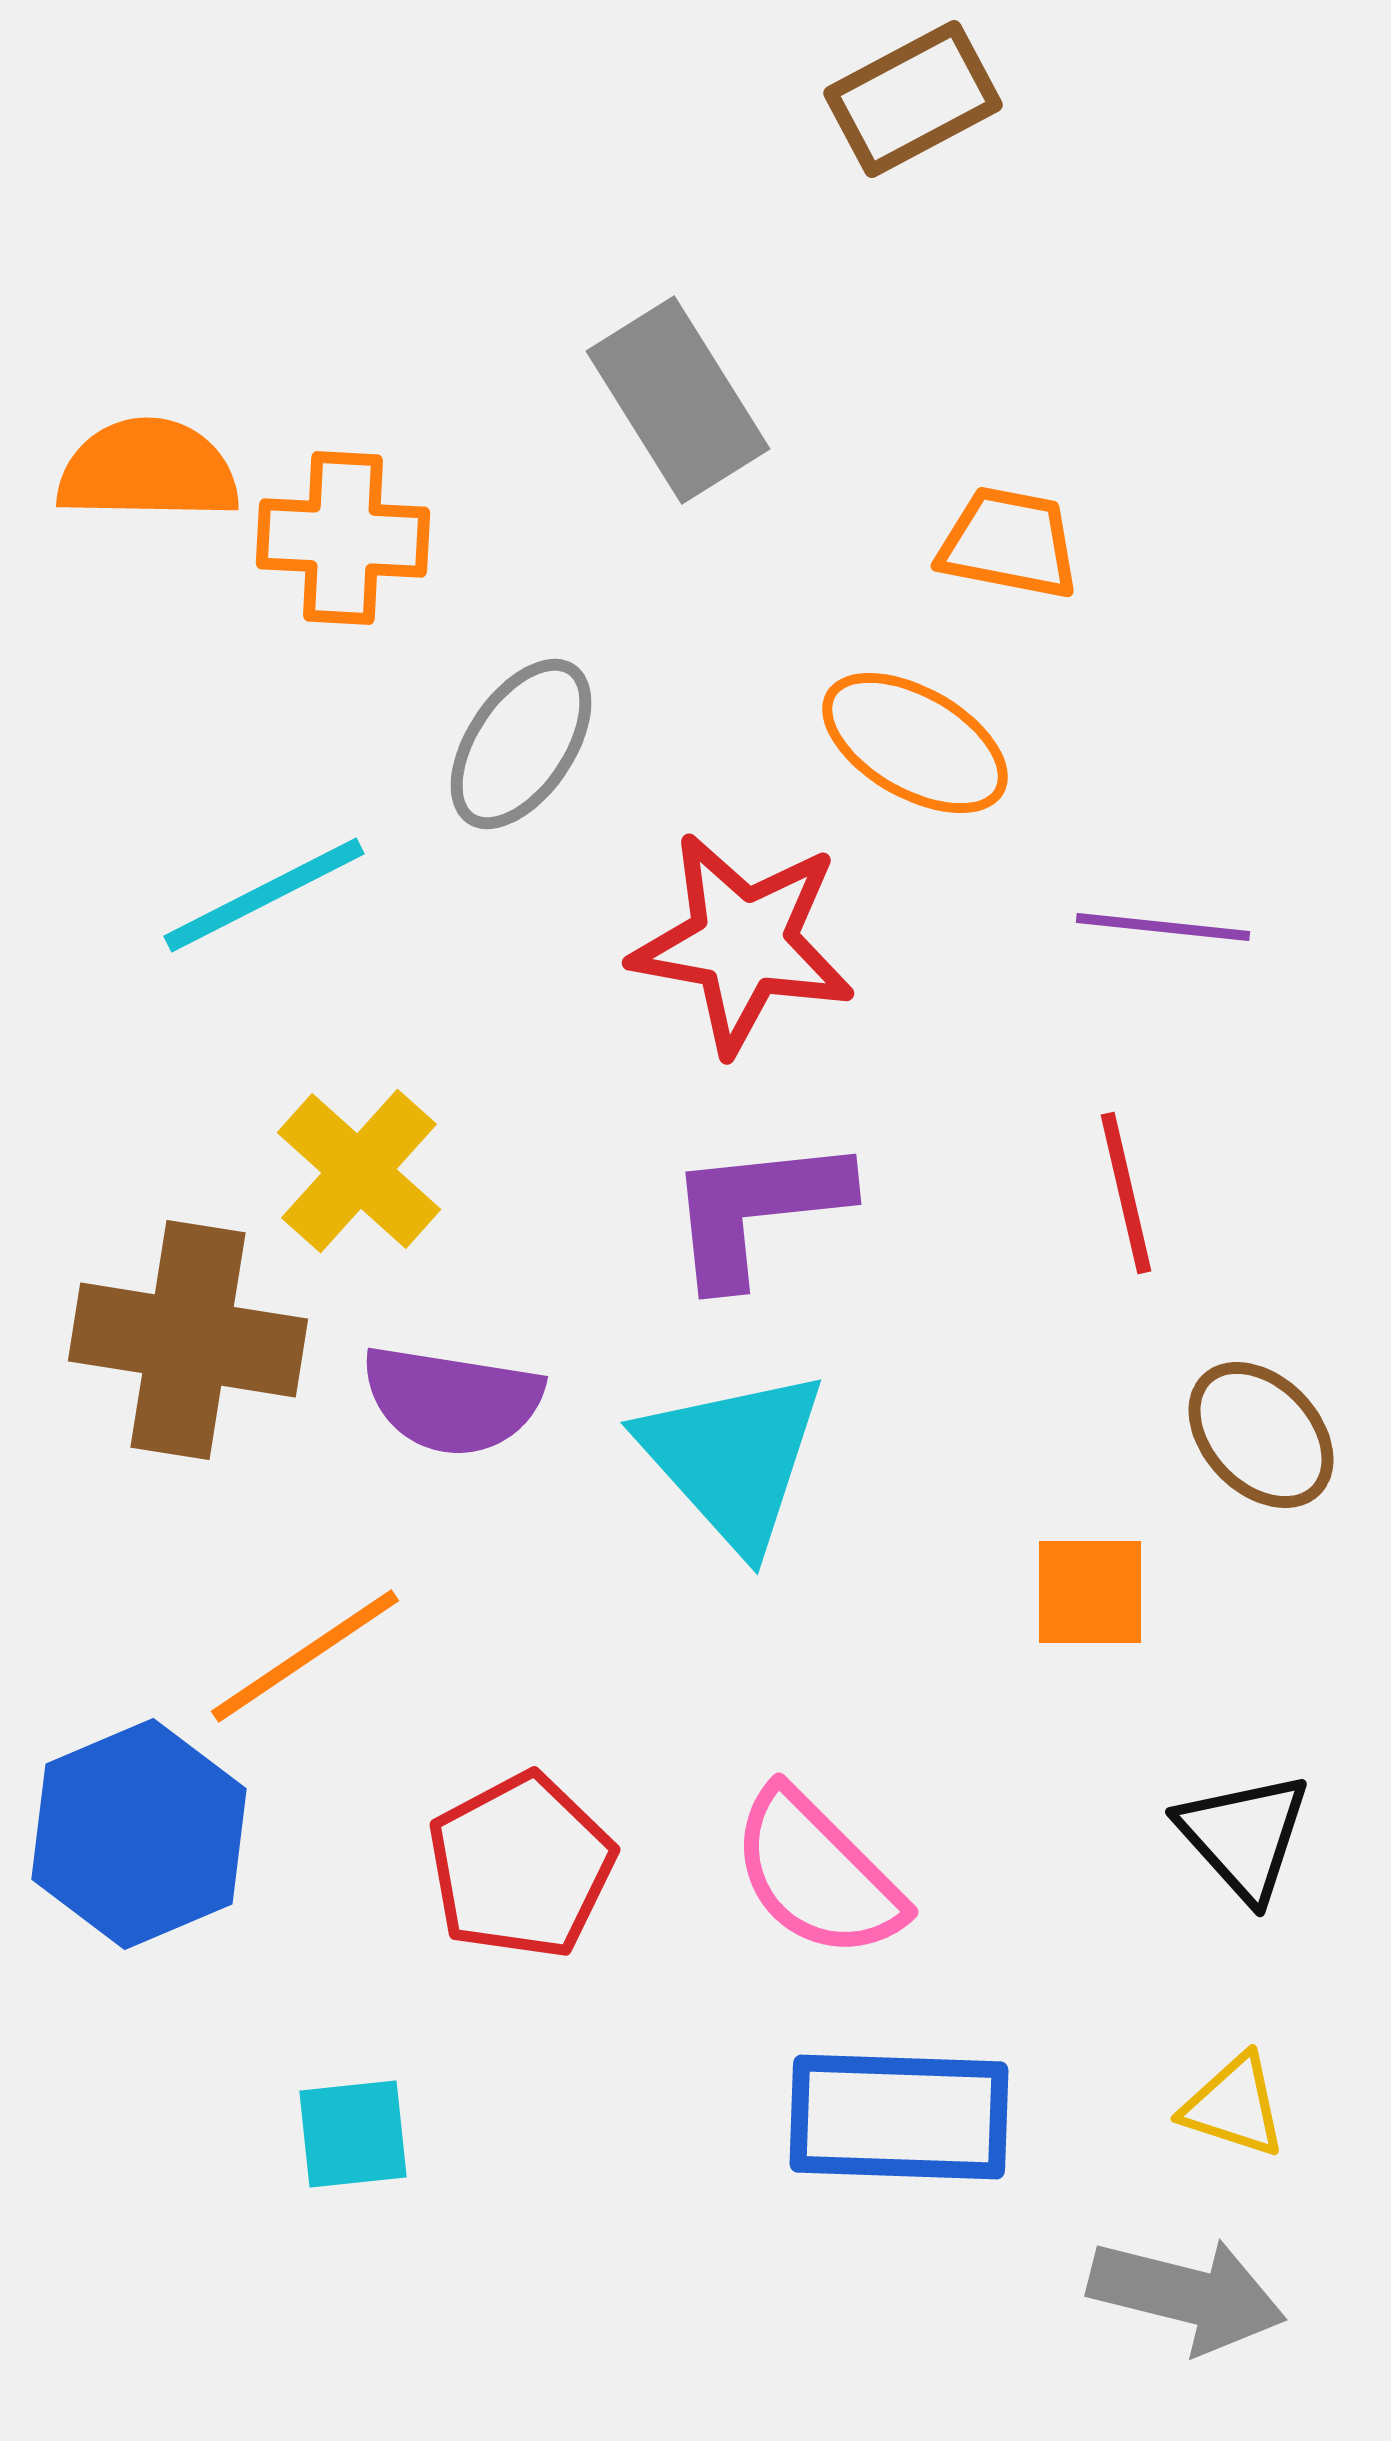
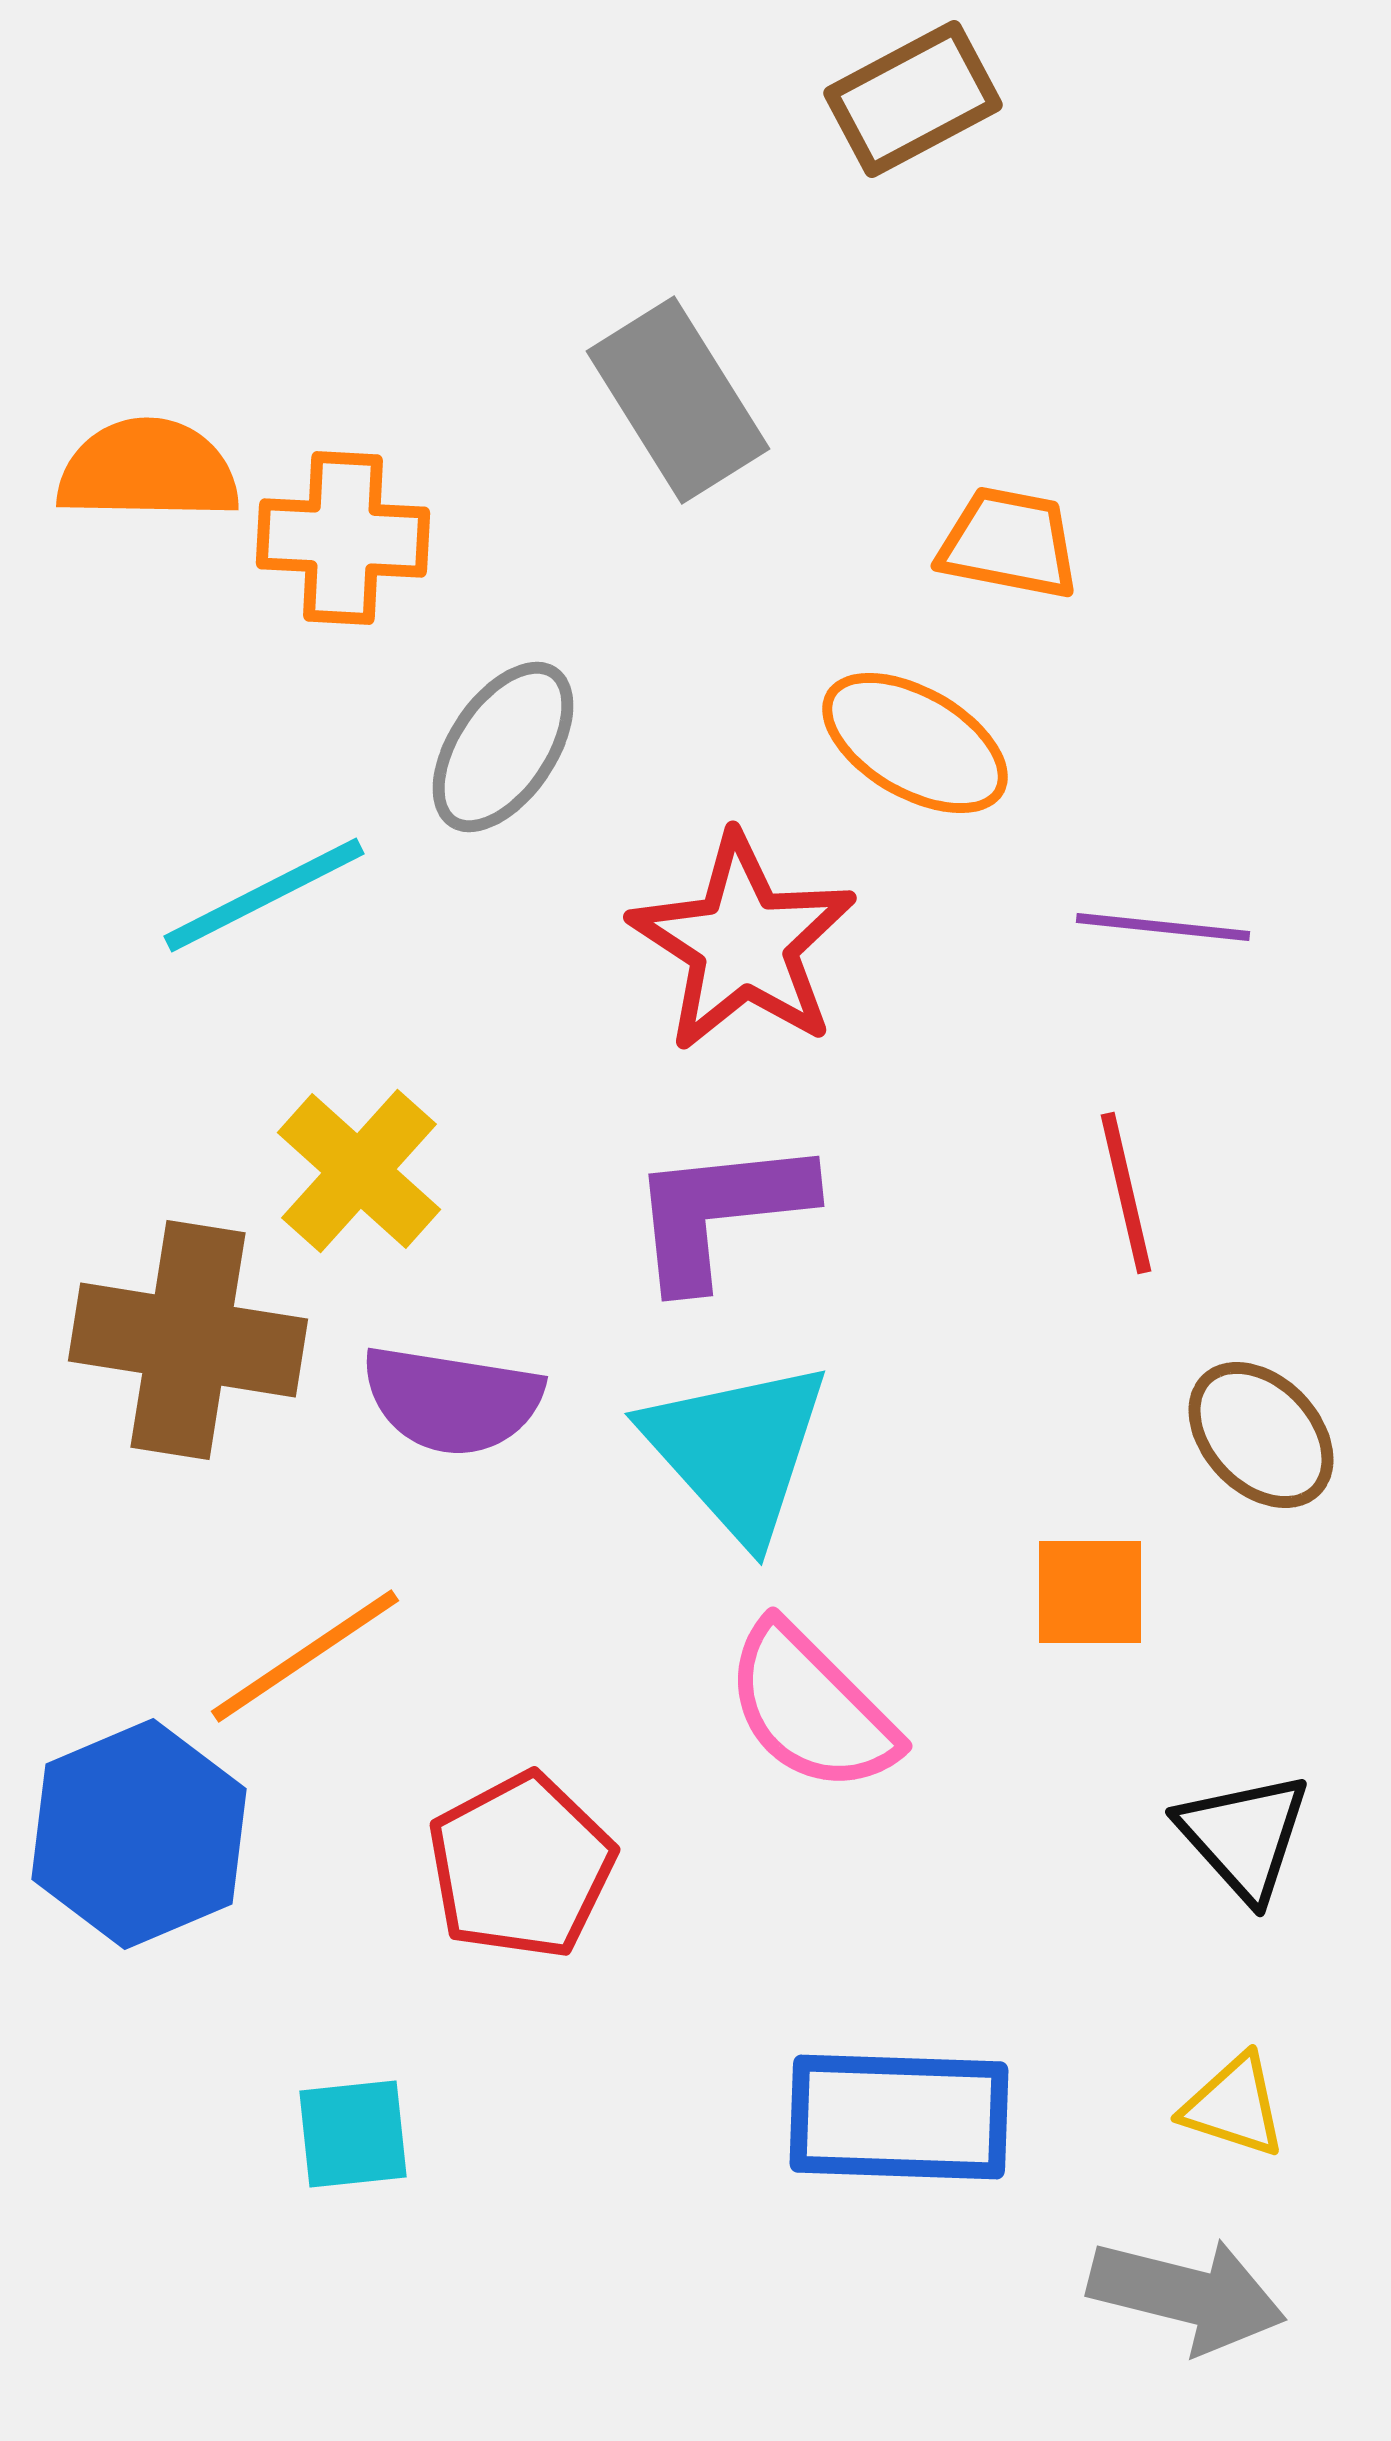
gray ellipse: moved 18 px left, 3 px down
red star: rotated 23 degrees clockwise
purple L-shape: moved 37 px left, 2 px down
cyan triangle: moved 4 px right, 9 px up
pink semicircle: moved 6 px left, 166 px up
